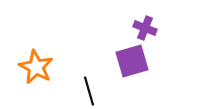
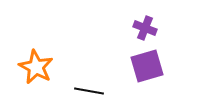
purple square: moved 15 px right, 5 px down
black line: rotated 64 degrees counterclockwise
